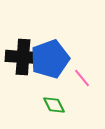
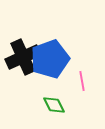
black cross: rotated 28 degrees counterclockwise
pink line: moved 3 px down; rotated 30 degrees clockwise
